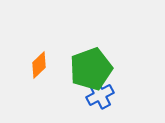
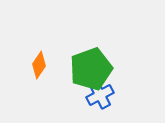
orange diamond: rotated 12 degrees counterclockwise
